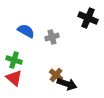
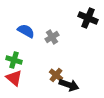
gray cross: rotated 16 degrees counterclockwise
black arrow: moved 2 px right, 1 px down
